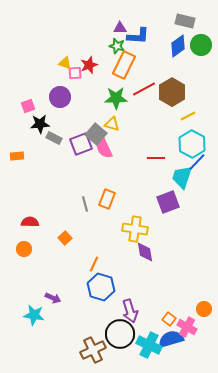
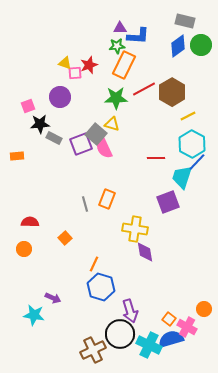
green star at (117, 46): rotated 21 degrees counterclockwise
